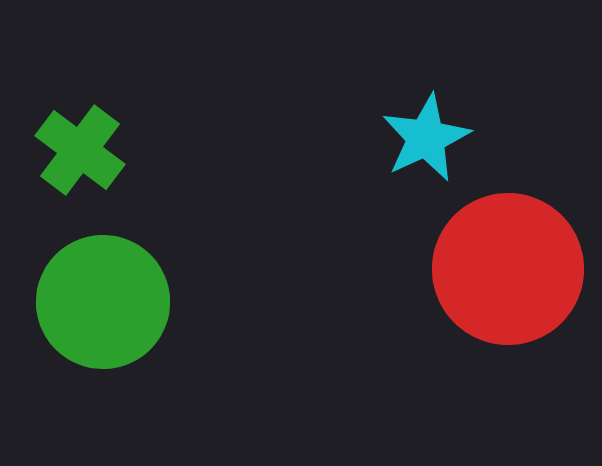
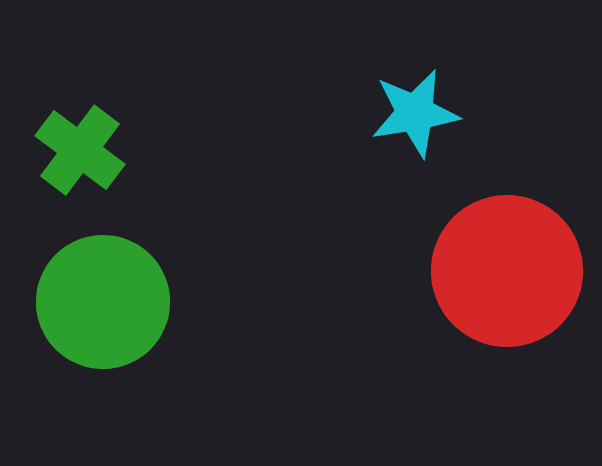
cyan star: moved 11 px left, 25 px up; rotated 16 degrees clockwise
red circle: moved 1 px left, 2 px down
